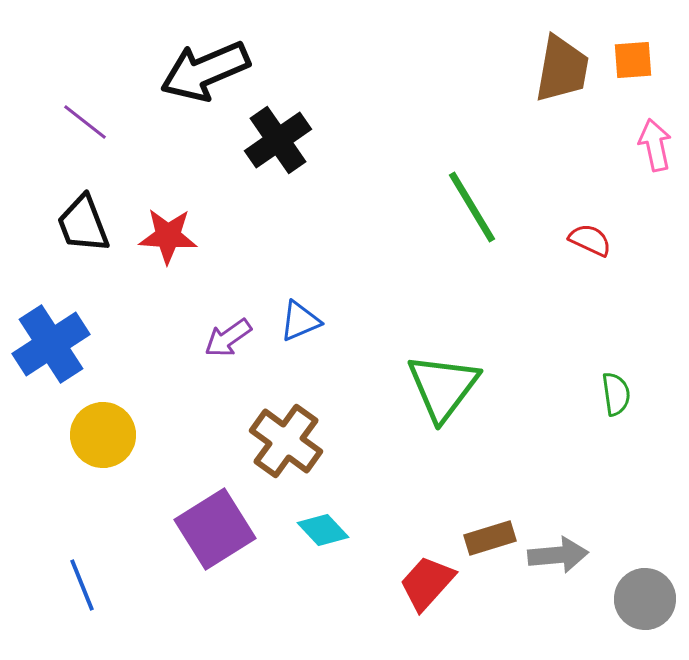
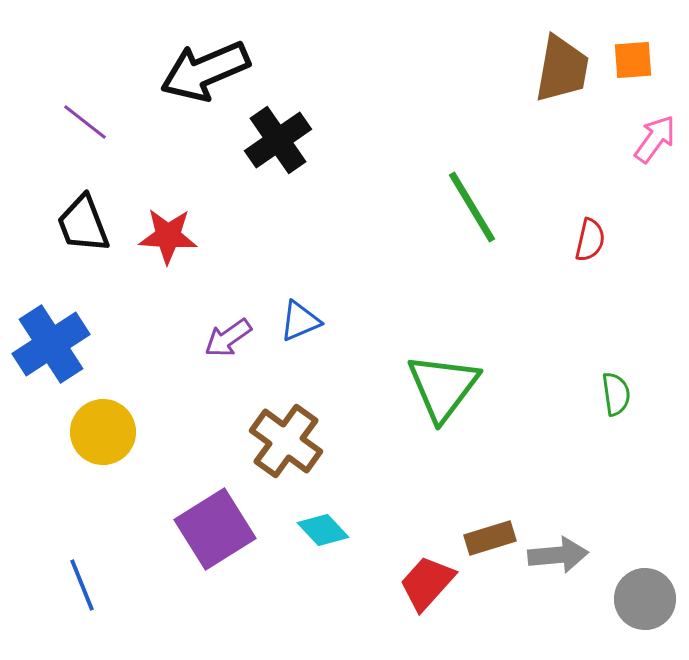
pink arrow: moved 6 px up; rotated 48 degrees clockwise
red semicircle: rotated 78 degrees clockwise
yellow circle: moved 3 px up
